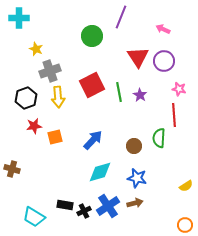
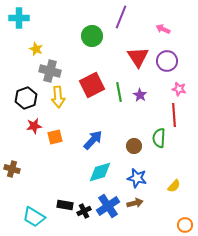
purple circle: moved 3 px right
gray cross: rotated 35 degrees clockwise
yellow semicircle: moved 12 px left; rotated 16 degrees counterclockwise
